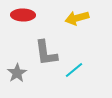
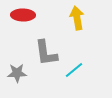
yellow arrow: rotated 95 degrees clockwise
gray star: rotated 30 degrees clockwise
